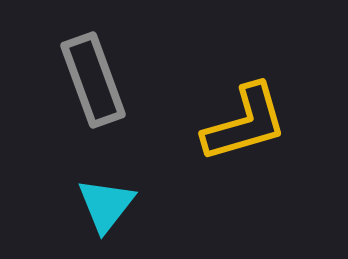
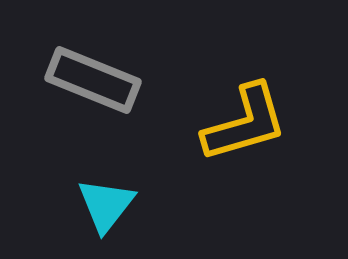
gray rectangle: rotated 48 degrees counterclockwise
